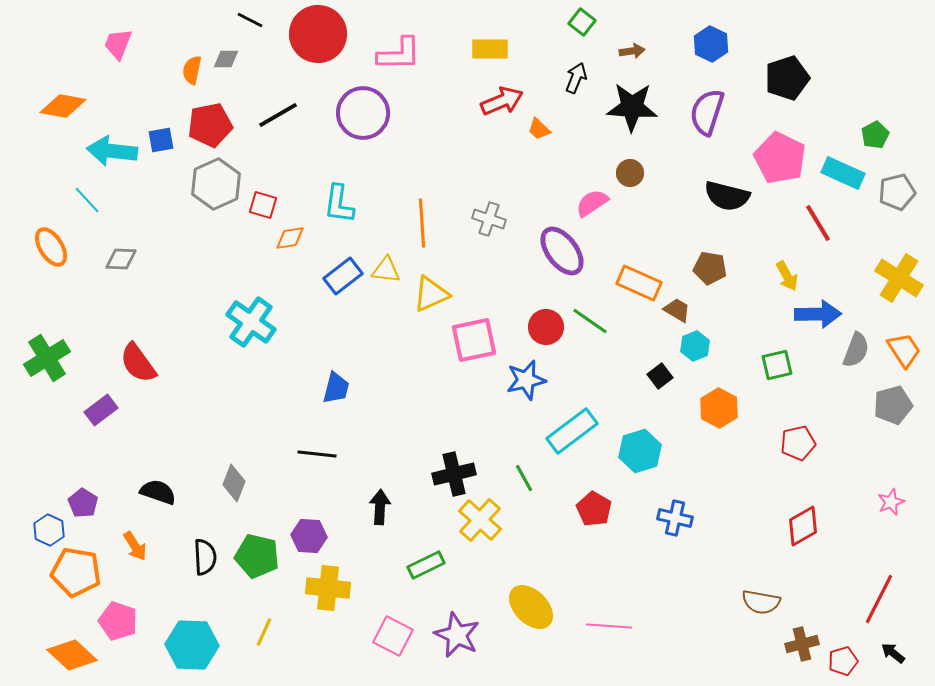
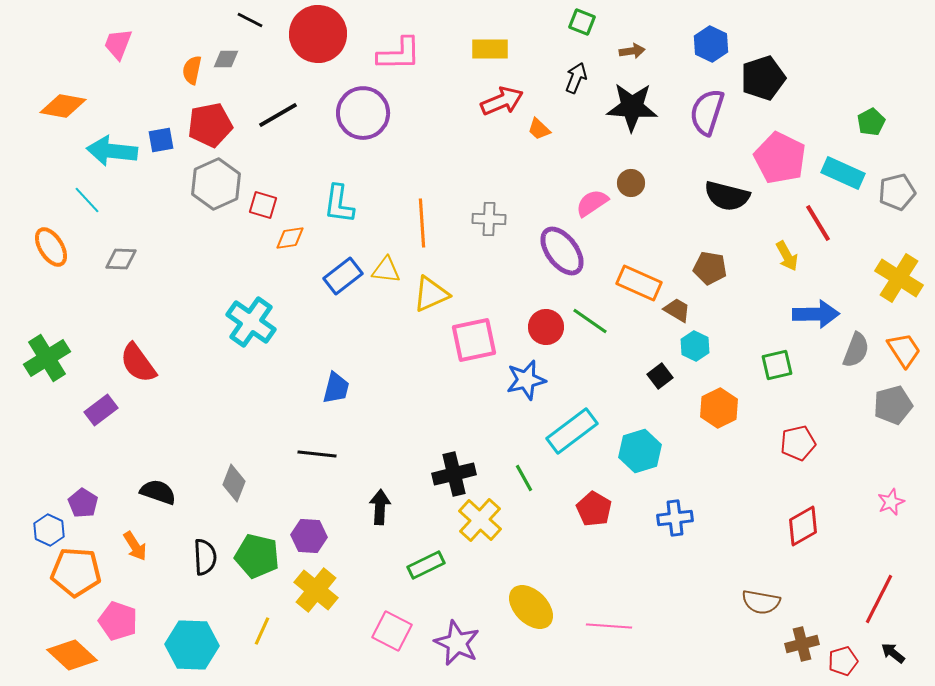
green square at (582, 22): rotated 16 degrees counterclockwise
black pentagon at (787, 78): moved 24 px left
green pentagon at (875, 135): moved 4 px left, 13 px up
brown circle at (630, 173): moved 1 px right, 10 px down
gray cross at (489, 219): rotated 16 degrees counterclockwise
yellow arrow at (787, 276): moved 20 px up
blue arrow at (818, 314): moved 2 px left
cyan hexagon at (695, 346): rotated 12 degrees counterclockwise
orange hexagon at (719, 408): rotated 6 degrees clockwise
blue cross at (675, 518): rotated 20 degrees counterclockwise
orange pentagon at (76, 572): rotated 6 degrees counterclockwise
yellow cross at (328, 588): moved 12 px left, 2 px down; rotated 33 degrees clockwise
yellow line at (264, 632): moved 2 px left, 1 px up
purple star at (457, 635): moved 8 px down
pink square at (393, 636): moved 1 px left, 5 px up
